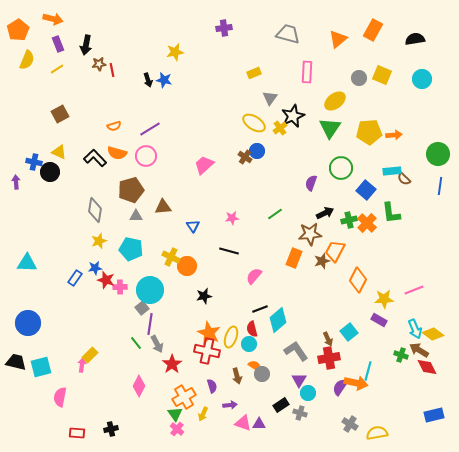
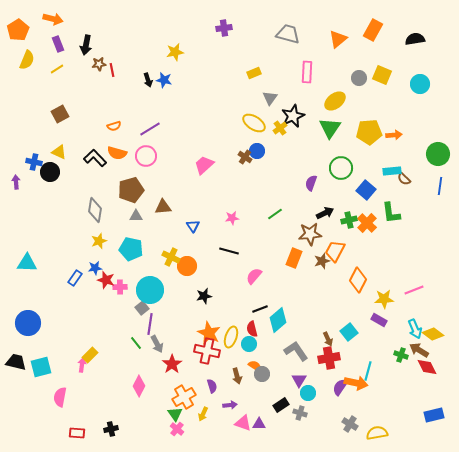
cyan circle at (422, 79): moved 2 px left, 5 px down
